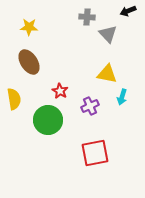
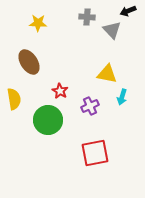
yellow star: moved 9 px right, 4 px up
gray triangle: moved 4 px right, 4 px up
